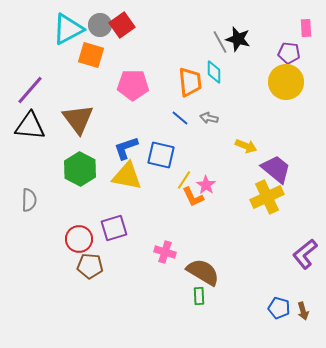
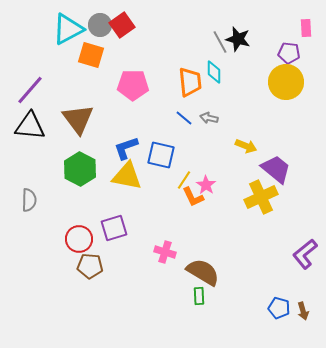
blue line: moved 4 px right
yellow cross: moved 6 px left
